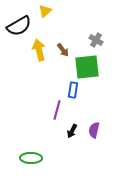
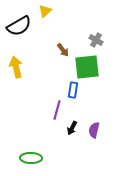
yellow arrow: moved 23 px left, 17 px down
black arrow: moved 3 px up
